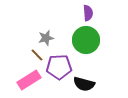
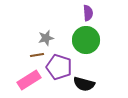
brown line: rotated 56 degrees counterclockwise
purple pentagon: rotated 20 degrees clockwise
